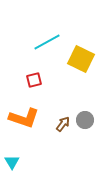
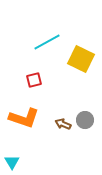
brown arrow: rotated 105 degrees counterclockwise
